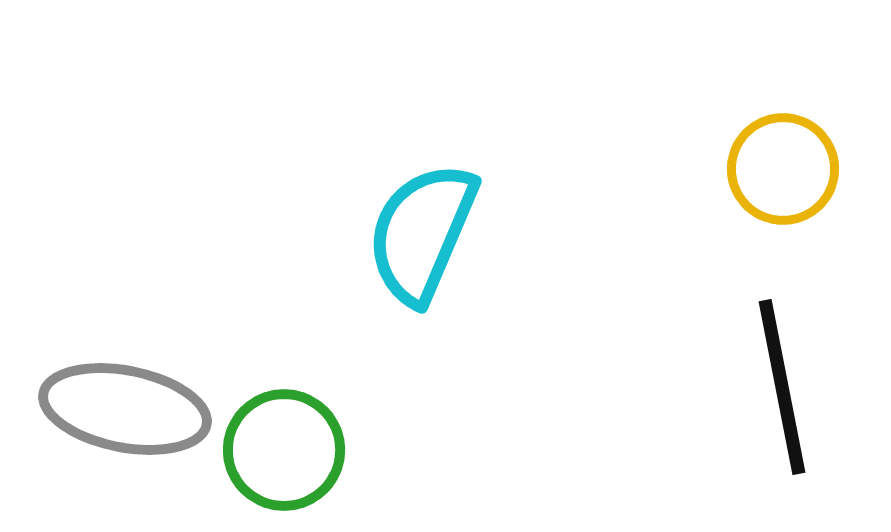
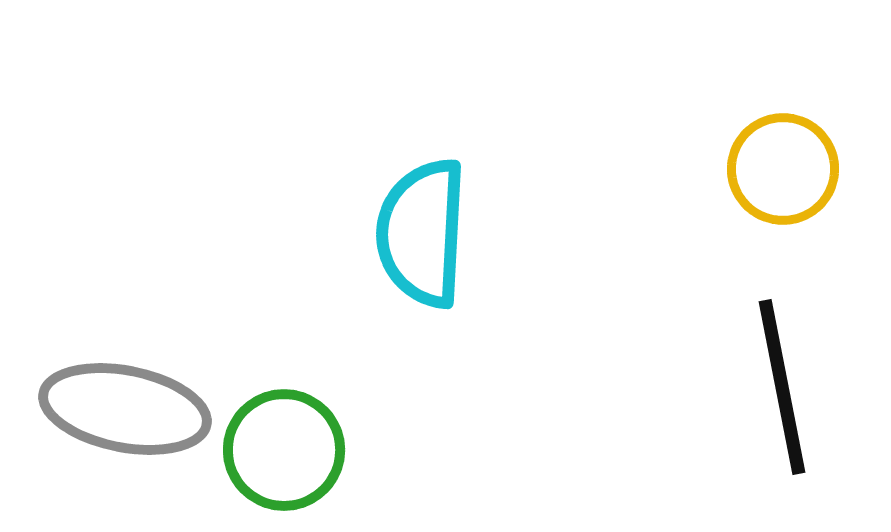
cyan semicircle: rotated 20 degrees counterclockwise
